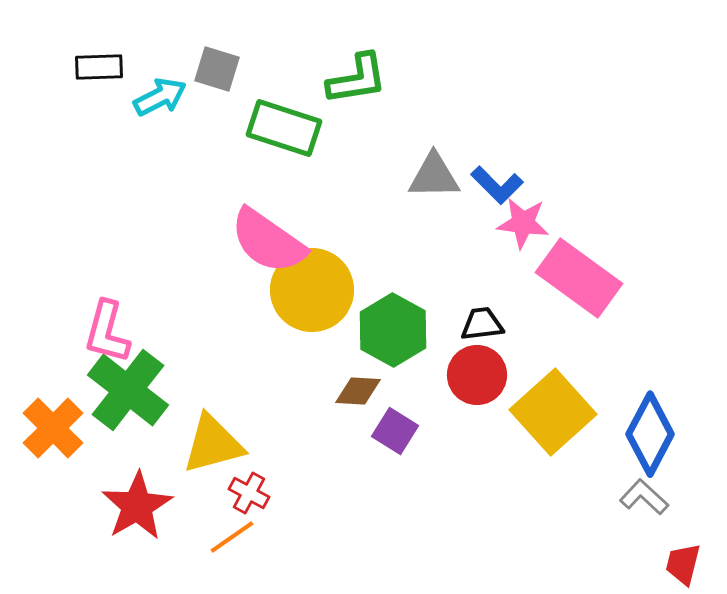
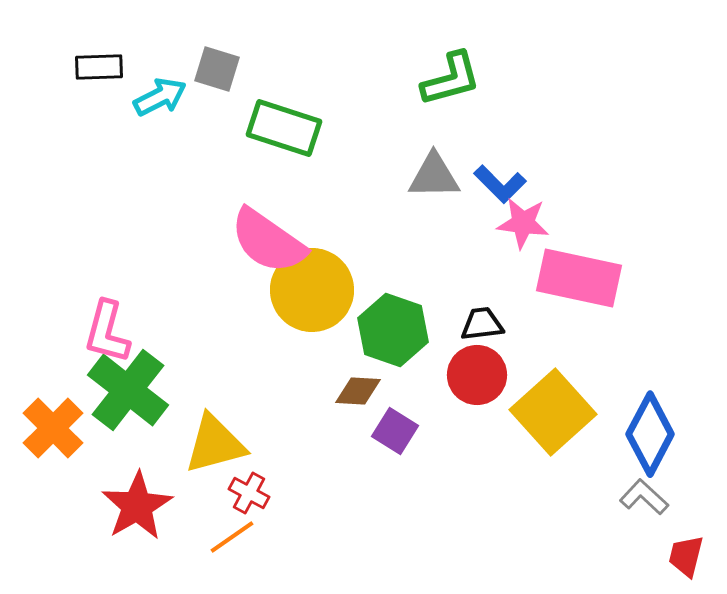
green L-shape: moved 94 px right; rotated 6 degrees counterclockwise
blue L-shape: moved 3 px right, 1 px up
pink rectangle: rotated 24 degrees counterclockwise
green hexagon: rotated 10 degrees counterclockwise
yellow triangle: moved 2 px right
red trapezoid: moved 3 px right, 8 px up
